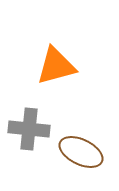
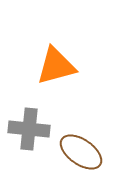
brown ellipse: rotated 9 degrees clockwise
